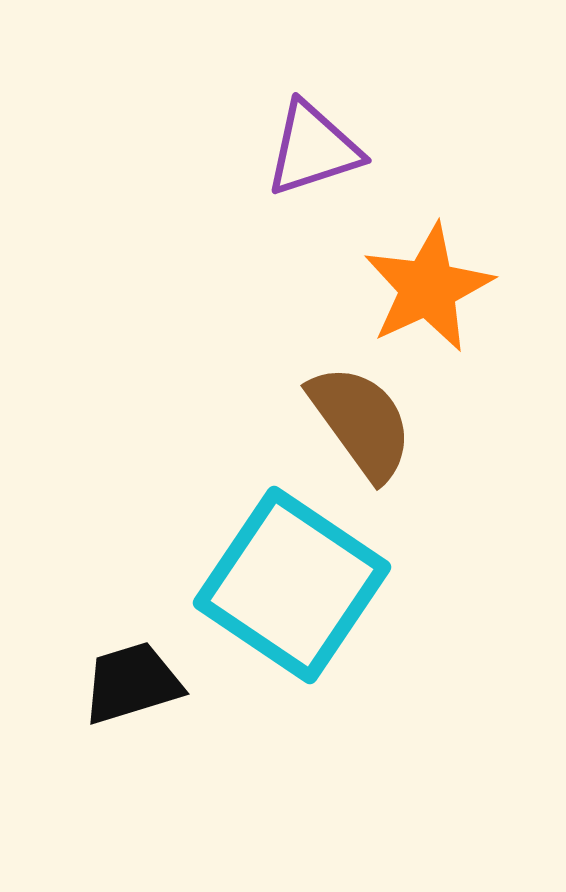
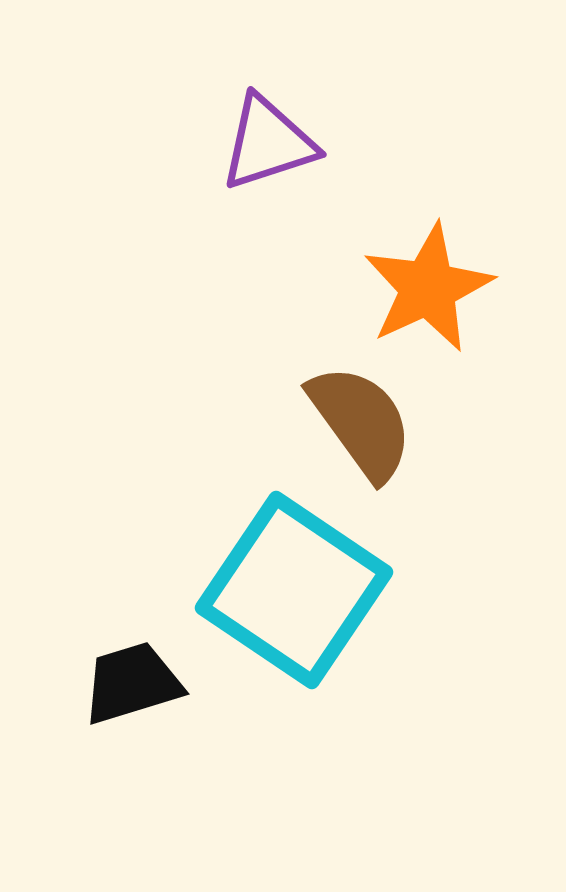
purple triangle: moved 45 px left, 6 px up
cyan square: moved 2 px right, 5 px down
